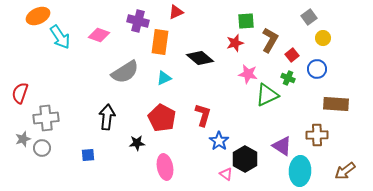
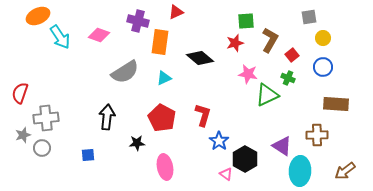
gray square: rotated 28 degrees clockwise
blue circle: moved 6 px right, 2 px up
gray star: moved 4 px up
